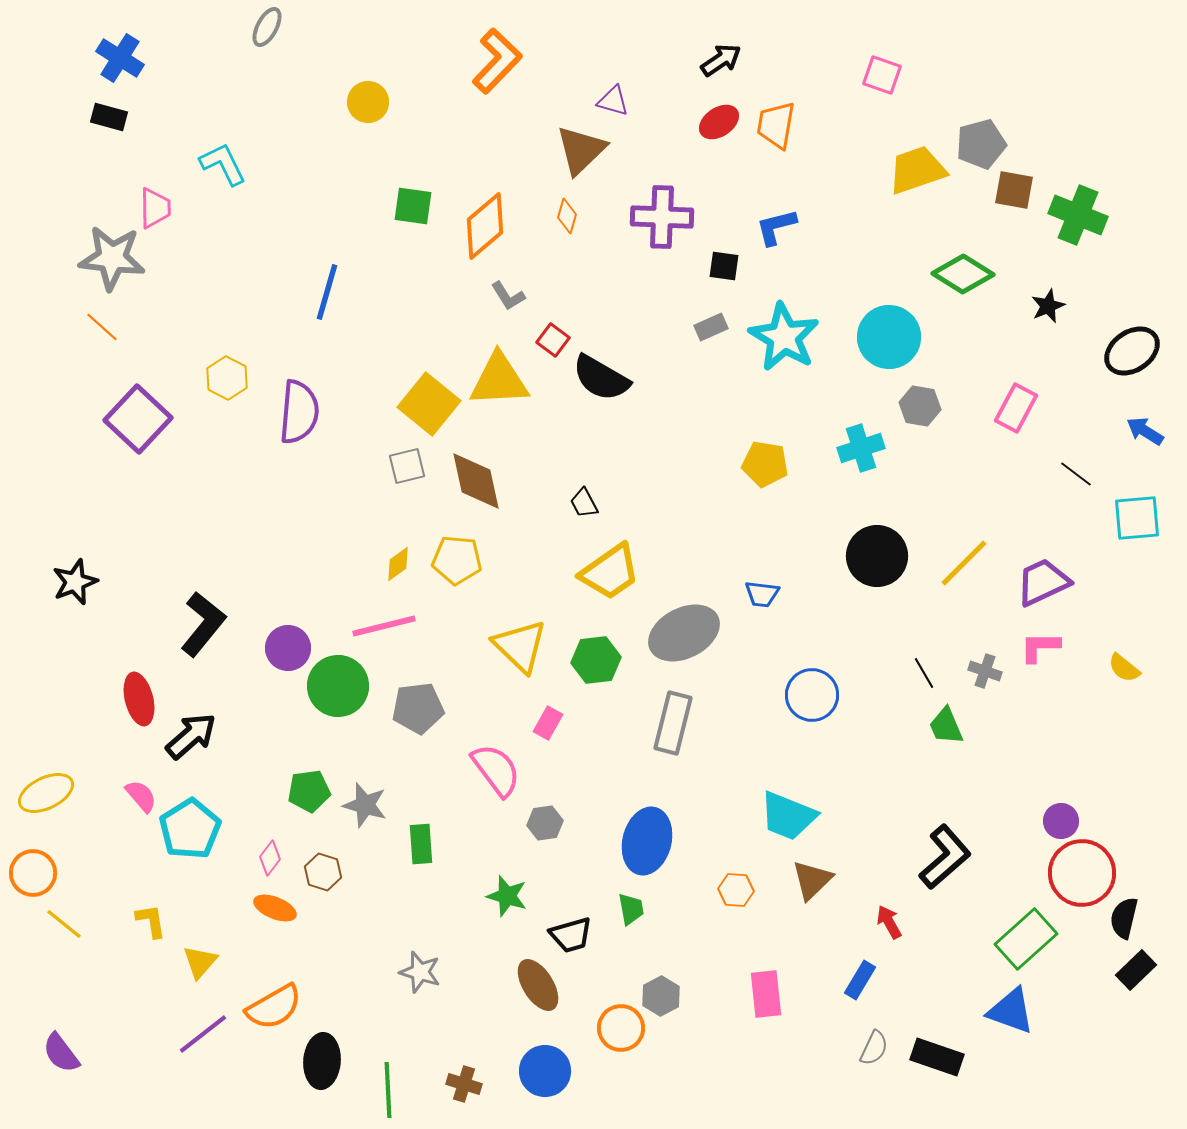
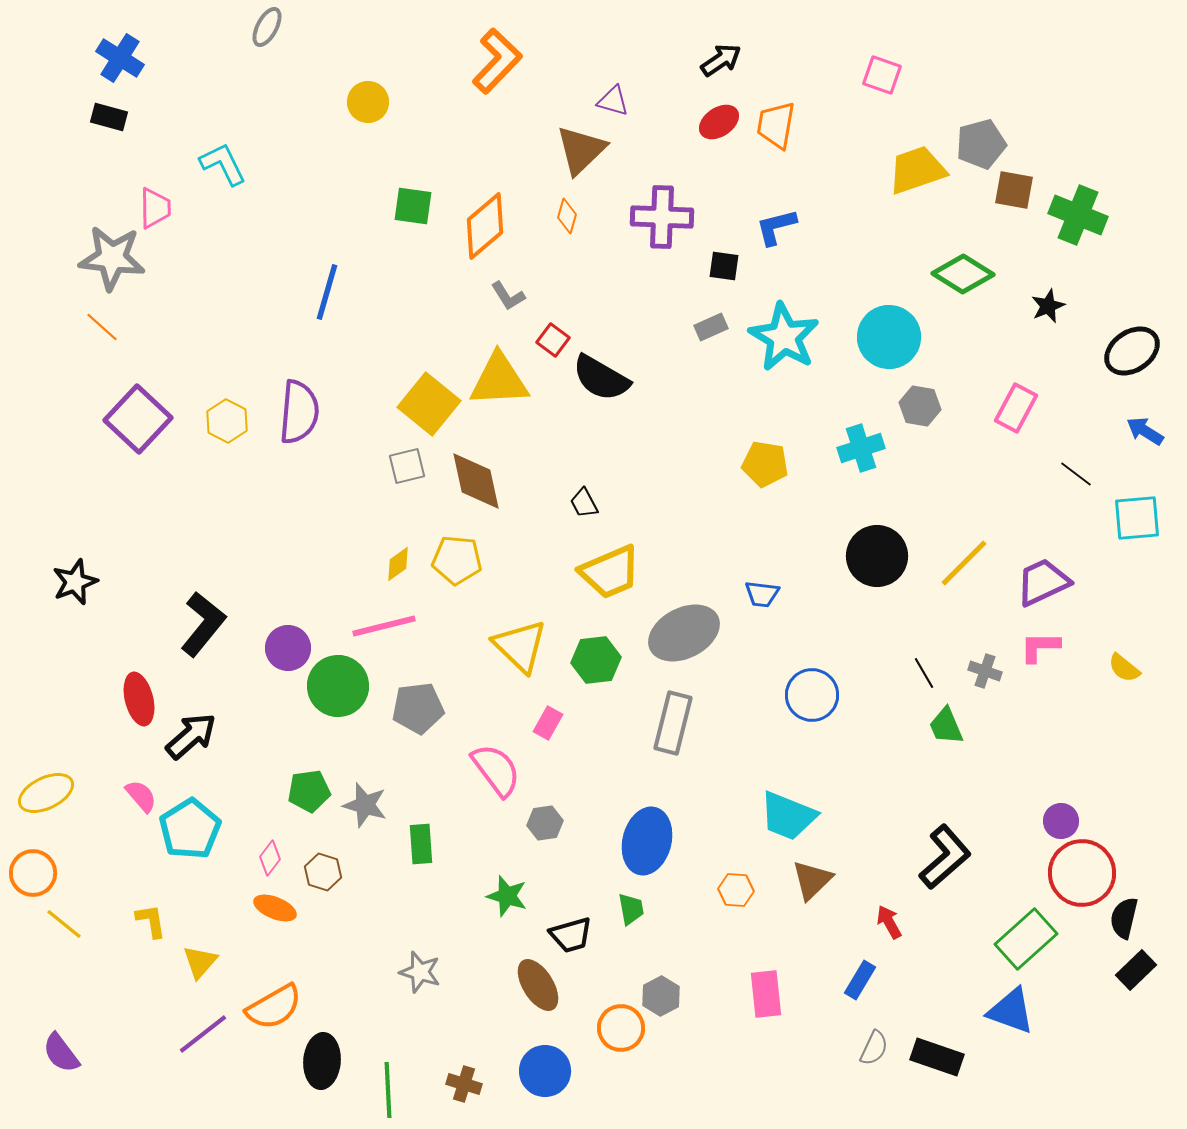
yellow hexagon at (227, 378): moved 43 px down
yellow trapezoid at (610, 572): rotated 12 degrees clockwise
